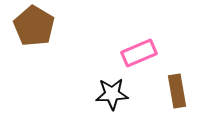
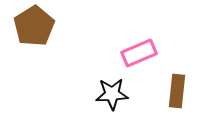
brown pentagon: rotated 9 degrees clockwise
brown rectangle: rotated 16 degrees clockwise
